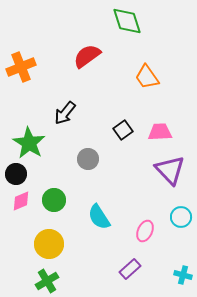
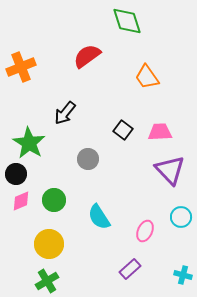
black square: rotated 18 degrees counterclockwise
